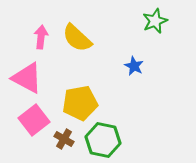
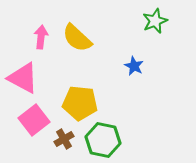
pink triangle: moved 4 px left
yellow pentagon: rotated 16 degrees clockwise
brown cross: rotated 30 degrees clockwise
